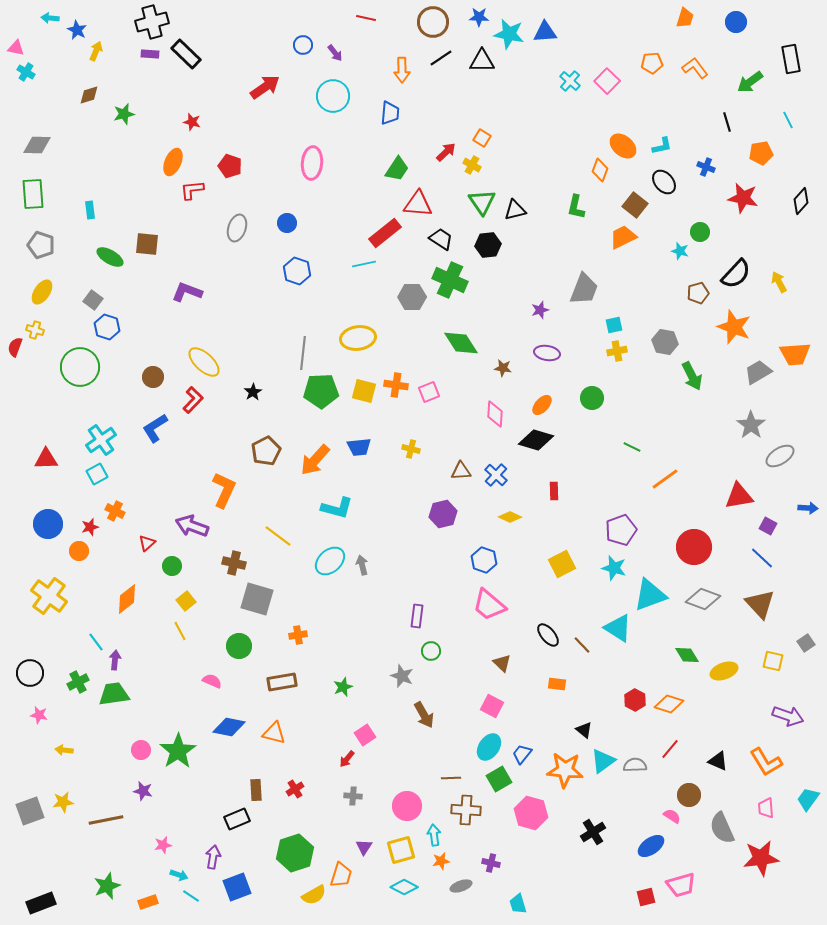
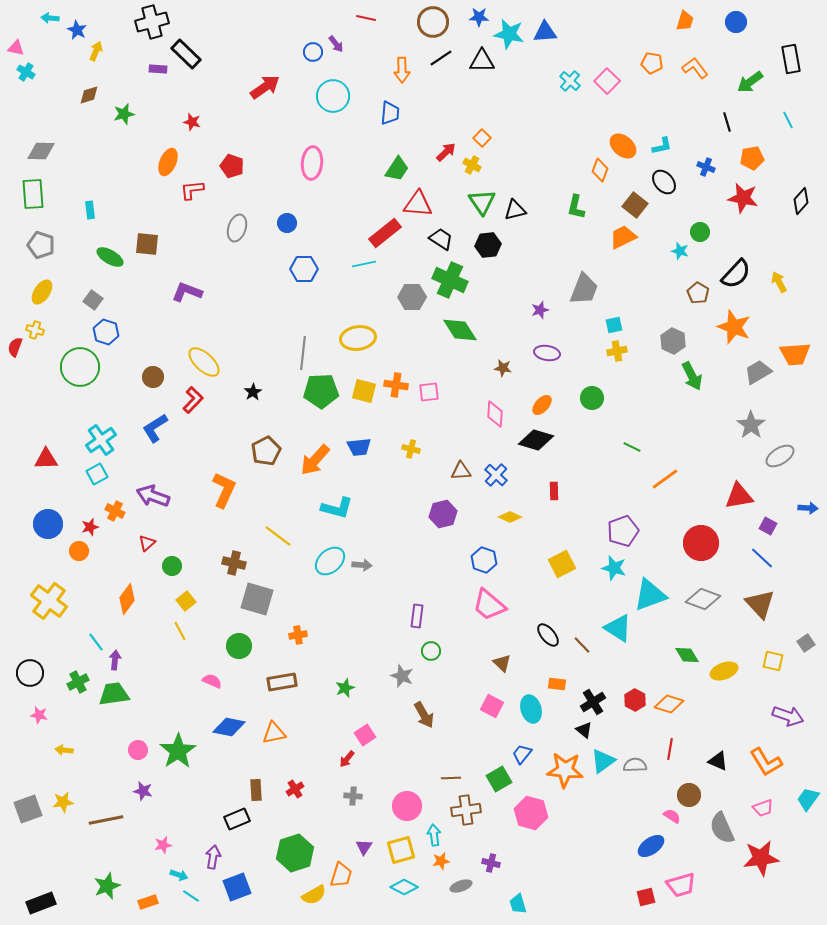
orange trapezoid at (685, 18): moved 3 px down
blue circle at (303, 45): moved 10 px right, 7 px down
purple arrow at (335, 53): moved 1 px right, 9 px up
purple rectangle at (150, 54): moved 8 px right, 15 px down
orange pentagon at (652, 63): rotated 15 degrees clockwise
orange square at (482, 138): rotated 12 degrees clockwise
gray diamond at (37, 145): moved 4 px right, 6 px down
orange pentagon at (761, 153): moved 9 px left, 5 px down
orange ellipse at (173, 162): moved 5 px left
red pentagon at (230, 166): moved 2 px right
blue hexagon at (297, 271): moved 7 px right, 2 px up; rotated 20 degrees counterclockwise
brown pentagon at (698, 293): rotated 25 degrees counterclockwise
blue hexagon at (107, 327): moved 1 px left, 5 px down
gray hexagon at (665, 342): moved 8 px right, 1 px up; rotated 15 degrees clockwise
green diamond at (461, 343): moved 1 px left, 13 px up
pink square at (429, 392): rotated 15 degrees clockwise
purple arrow at (192, 526): moved 39 px left, 30 px up
purple pentagon at (621, 530): moved 2 px right, 1 px down
red circle at (694, 547): moved 7 px right, 4 px up
gray arrow at (362, 565): rotated 108 degrees clockwise
yellow cross at (49, 596): moved 5 px down
orange diamond at (127, 599): rotated 16 degrees counterclockwise
green star at (343, 687): moved 2 px right, 1 px down
orange triangle at (274, 733): rotated 25 degrees counterclockwise
cyan ellipse at (489, 747): moved 42 px right, 38 px up; rotated 52 degrees counterclockwise
red line at (670, 749): rotated 30 degrees counterclockwise
pink circle at (141, 750): moved 3 px left
pink trapezoid at (766, 808): moved 3 px left; rotated 105 degrees counterclockwise
brown cross at (466, 810): rotated 12 degrees counterclockwise
gray square at (30, 811): moved 2 px left, 2 px up
black cross at (593, 832): moved 130 px up
